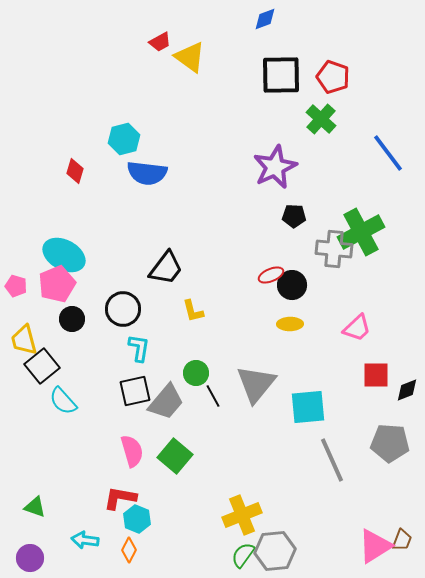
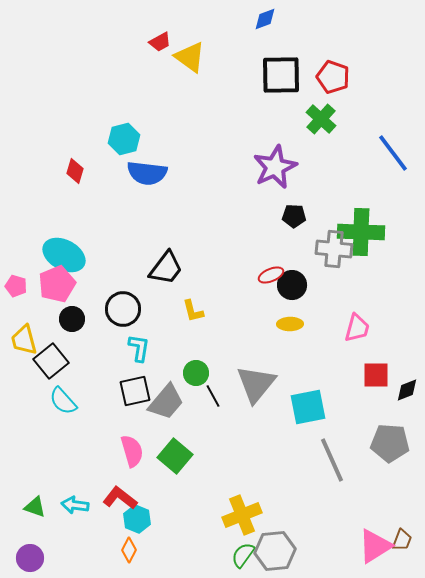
blue line at (388, 153): moved 5 px right
green cross at (361, 232): rotated 30 degrees clockwise
pink trapezoid at (357, 328): rotated 32 degrees counterclockwise
black square at (42, 366): moved 9 px right, 5 px up
cyan square at (308, 407): rotated 6 degrees counterclockwise
red L-shape at (120, 498): rotated 28 degrees clockwise
cyan arrow at (85, 540): moved 10 px left, 35 px up
